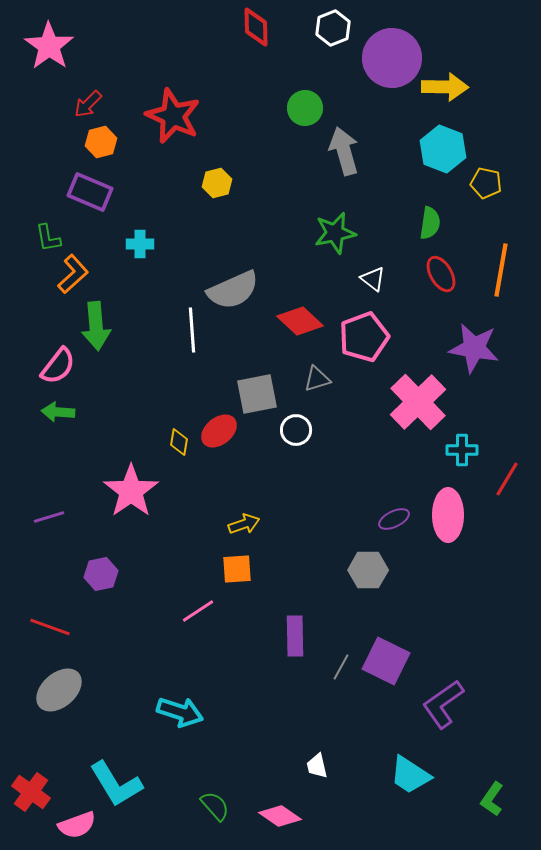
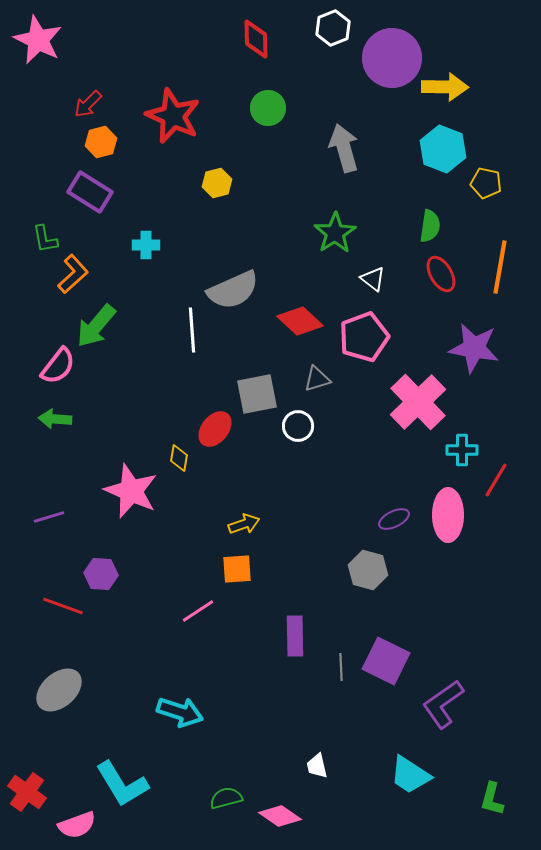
red diamond at (256, 27): moved 12 px down
pink star at (49, 46): moved 11 px left, 6 px up; rotated 9 degrees counterclockwise
green circle at (305, 108): moved 37 px left
gray arrow at (344, 151): moved 3 px up
purple rectangle at (90, 192): rotated 9 degrees clockwise
green semicircle at (430, 223): moved 3 px down
green star at (335, 233): rotated 21 degrees counterclockwise
green L-shape at (48, 238): moved 3 px left, 1 px down
cyan cross at (140, 244): moved 6 px right, 1 px down
orange line at (501, 270): moved 1 px left, 3 px up
green arrow at (96, 326): rotated 45 degrees clockwise
green arrow at (58, 412): moved 3 px left, 7 px down
white circle at (296, 430): moved 2 px right, 4 px up
red ellipse at (219, 431): moved 4 px left, 2 px up; rotated 12 degrees counterclockwise
yellow diamond at (179, 442): moved 16 px down
red line at (507, 479): moved 11 px left, 1 px down
pink star at (131, 491): rotated 14 degrees counterclockwise
gray hexagon at (368, 570): rotated 15 degrees clockwise
purple hexagon at (101, 574): rotated 16 degrees clockwise
red line at (50, 627): moved 13 px right, 21 px up
gray line at (341, 667): rotated 32 degrees counterclockwise
cyan L-shape at (116, 784): moved 6 px right
red cross at (31, 792): moved 4 px left
green L-shape at (492, 799): rotated 20 degrees counterclockwise
green semicircle at (215, 806): moved 11 px right, 8 px up; rotated 64 degrees counterclockwise
